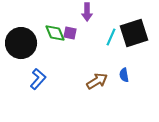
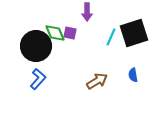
black circle: moved 15 px right, 3 px down
blue semicircle: moved 9 px right
